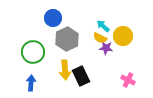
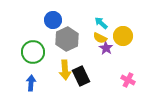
blue circle: moved 2 px down
cyan arrow: moved 2 px left, 3 px up
purple star: rotated 24 degrees clockwise
